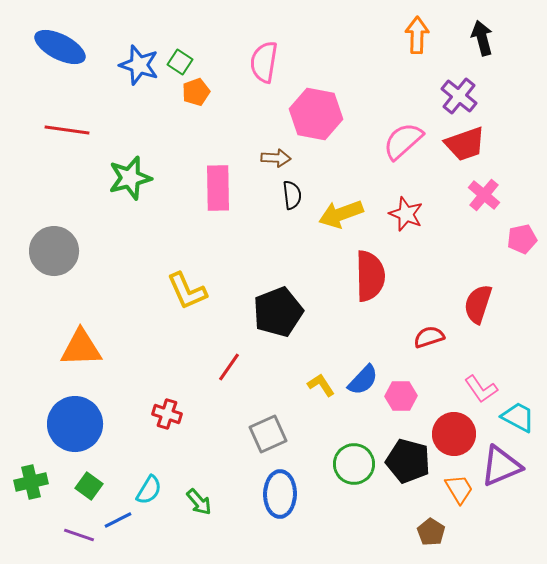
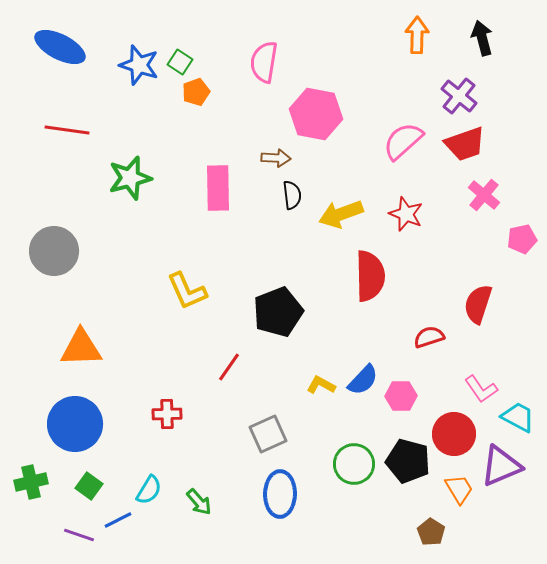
yellow L-shape at (321, 385): rotated 28 degrees counterclockwise
red cross at (167, 414): rotated 20 degrees counterclockwise
